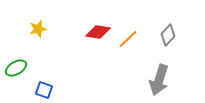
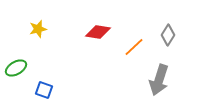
gray diamond: rotated 10 degrees counterclockwise
orange line: moved 6 px right, 8 px down
